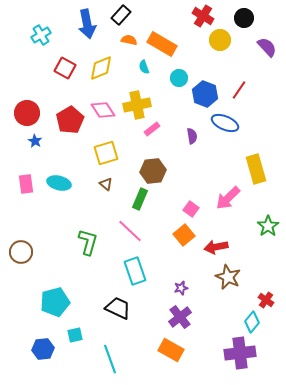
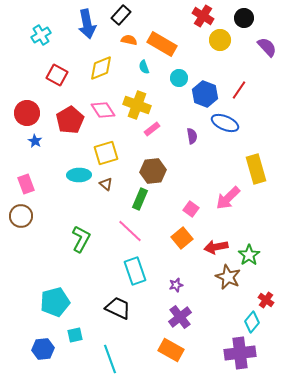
red square at (65, 68): moved 8 px left, 7 px down
yellow cross at (137, 105): rotated 32 degrees clockwise
cyan ellipse at (59, 183): moved 20 px right, 8 px up; rotated 15 degrees counterclockwise
pink rectangle at (26, 184): rotated 12 degrees counterclockwise
green star at (268, 226): moved 19 px left, 29 px down
orange square at (184, 235): moved 2 px left, 3 px down
green L-shape at (88, 242): moved 7 px left, 3 px up; rotated 12 degrees clockwise
brown circle at (21, 252): moved 36 px up
purple star at (181, 288): moved 5 px left, 3 px up
